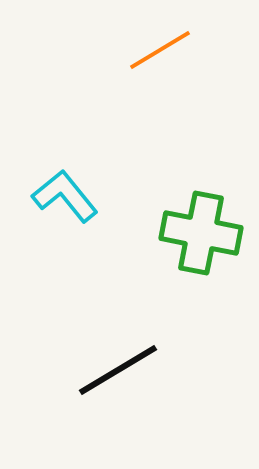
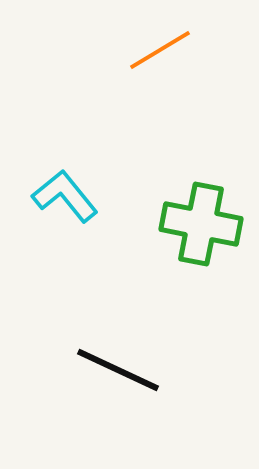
green cross: moved 9 px up
black line: rotated 56 degrees clockwise
